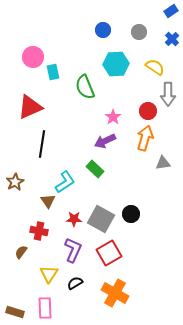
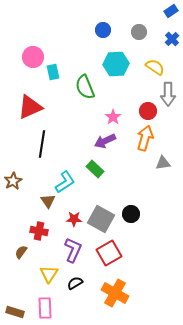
brown star: moved 2 px left, 1 px up
